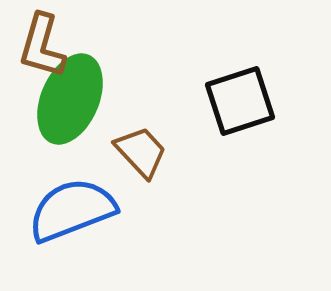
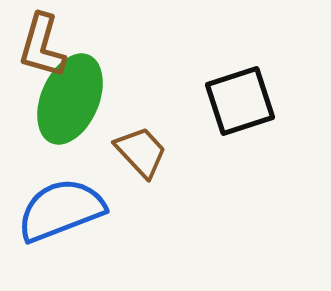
blue semicircle: moved 11 px left
